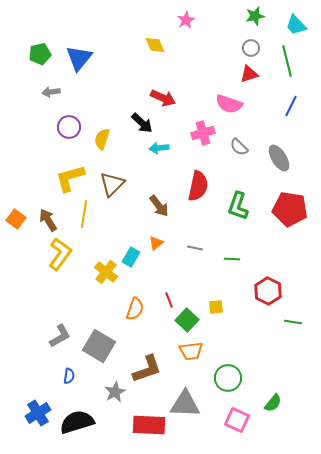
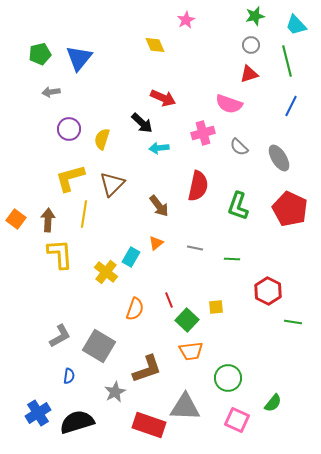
gray circle at (251, 48): moved 3 px up
purple circle at (69, 127): moved 2 px down
red pentagon at (290, 209): rotated 16 degrees clockwise
brown arrow at (48, 220): rotated 35 degrees clockwise
yellow L-shape at (60, 254): rotated 40 degrees counterclockwise
gray triangle at (185, 404): moved 3 px down
red rectangle at (149, 425): rotated 16 degrees clockwise
